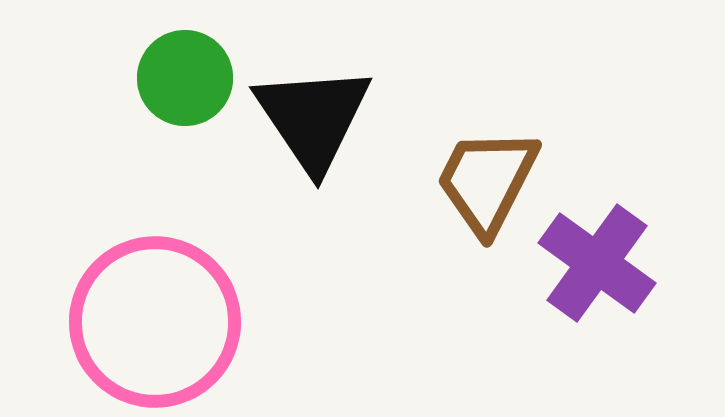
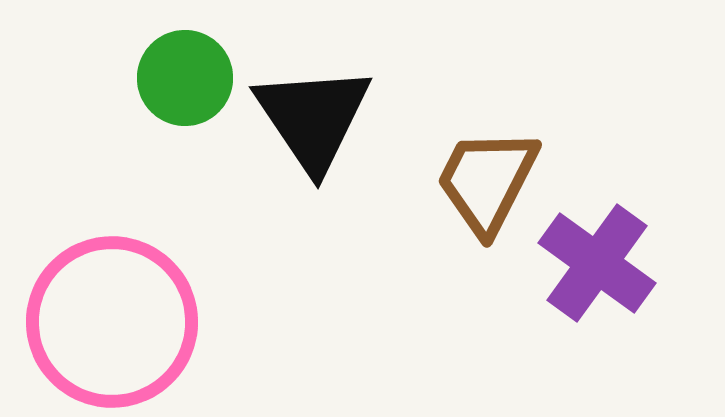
pink circle: moved 43 px left
